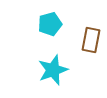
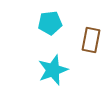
cyan pentagon: moved 1 px up; rotated 10 degrees clockwise
